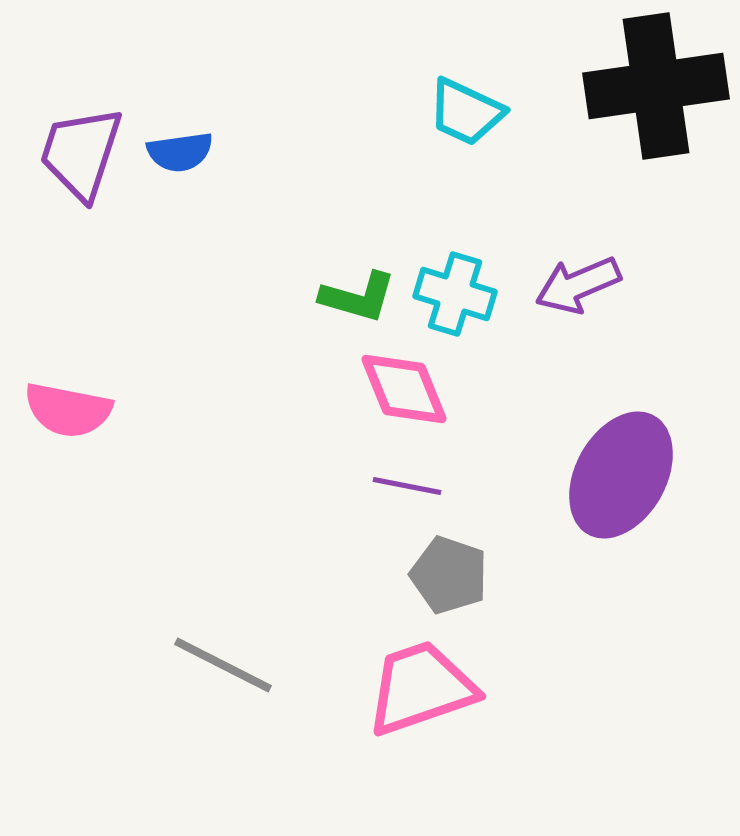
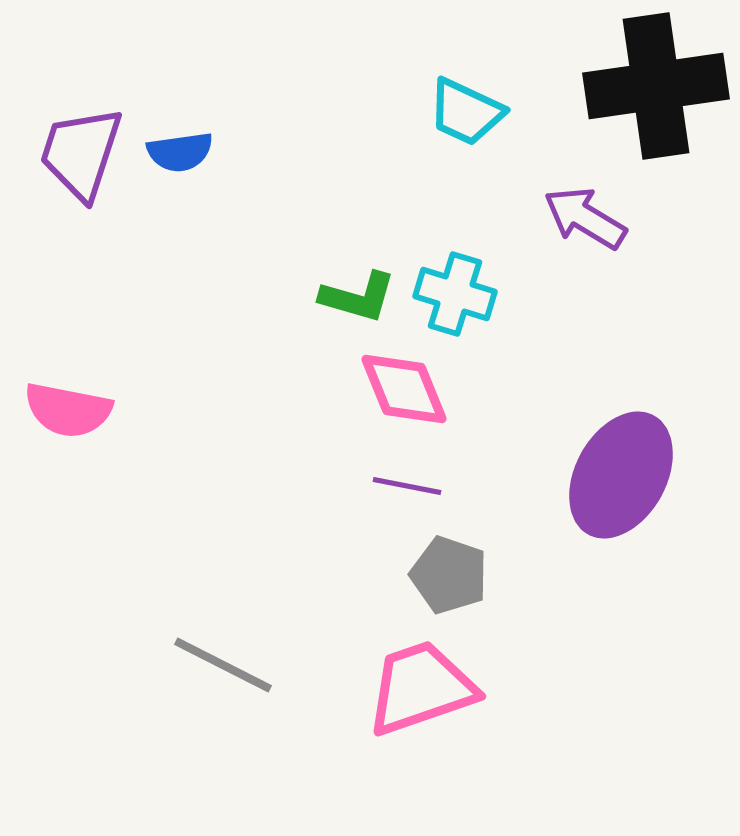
purple arrow: moved 7 px right, 67 px up; rotated 54 degrees clockwise
